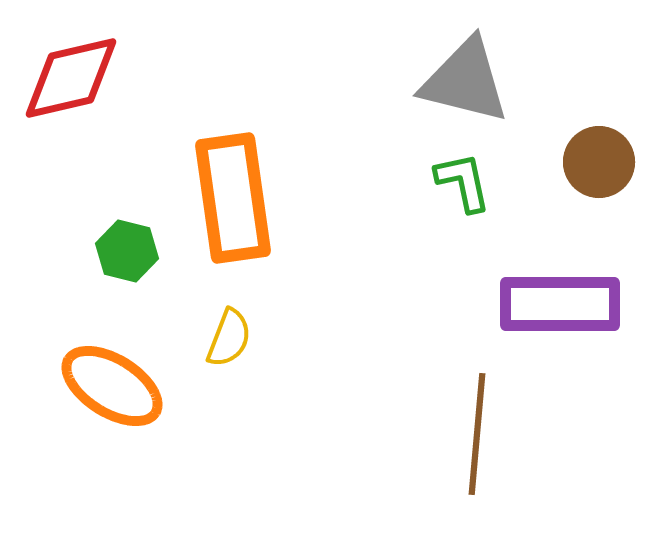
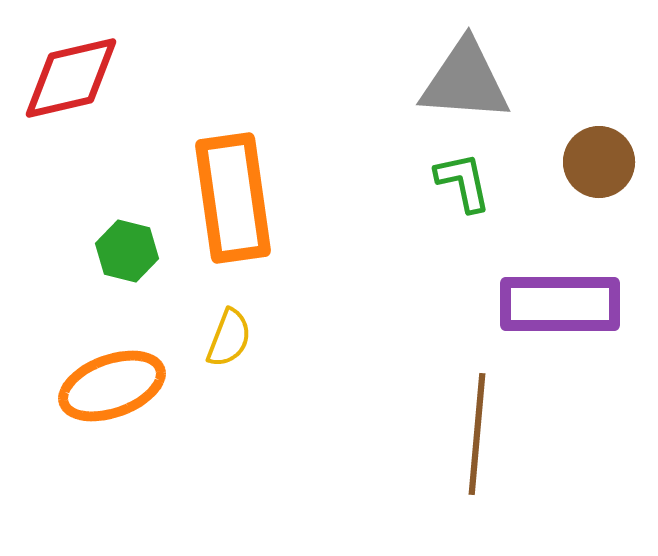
gray triangle: rotated 10 degrees counterclockwise
orange ellipse: rotated 52 degrees counterclockwise
